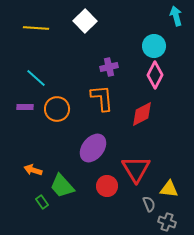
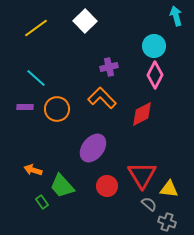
yellow line: rotated 40 degrees counterclockwise
orange L-shape: rotated 40 degrees counterclockwise
red triangle: moved 6 px right, 6 px down
gray semicircle: rotated 28 degrees counterclockwise
